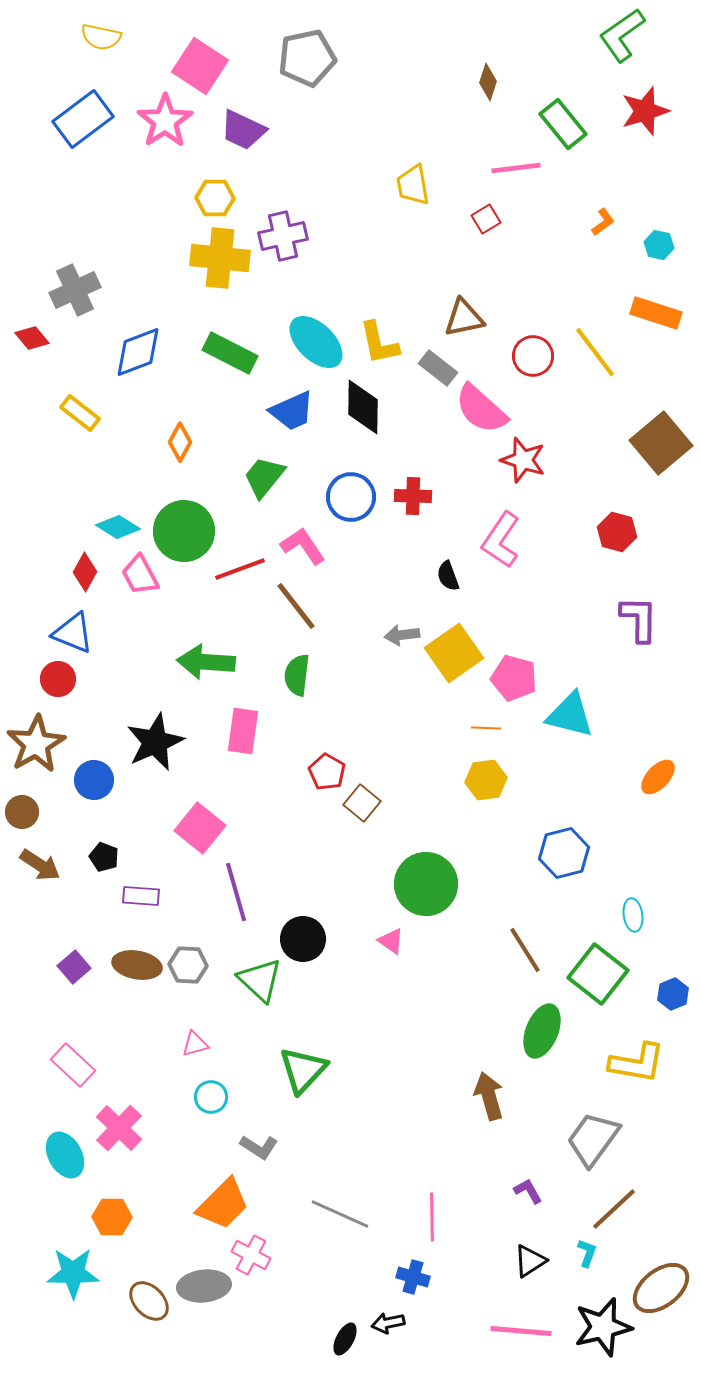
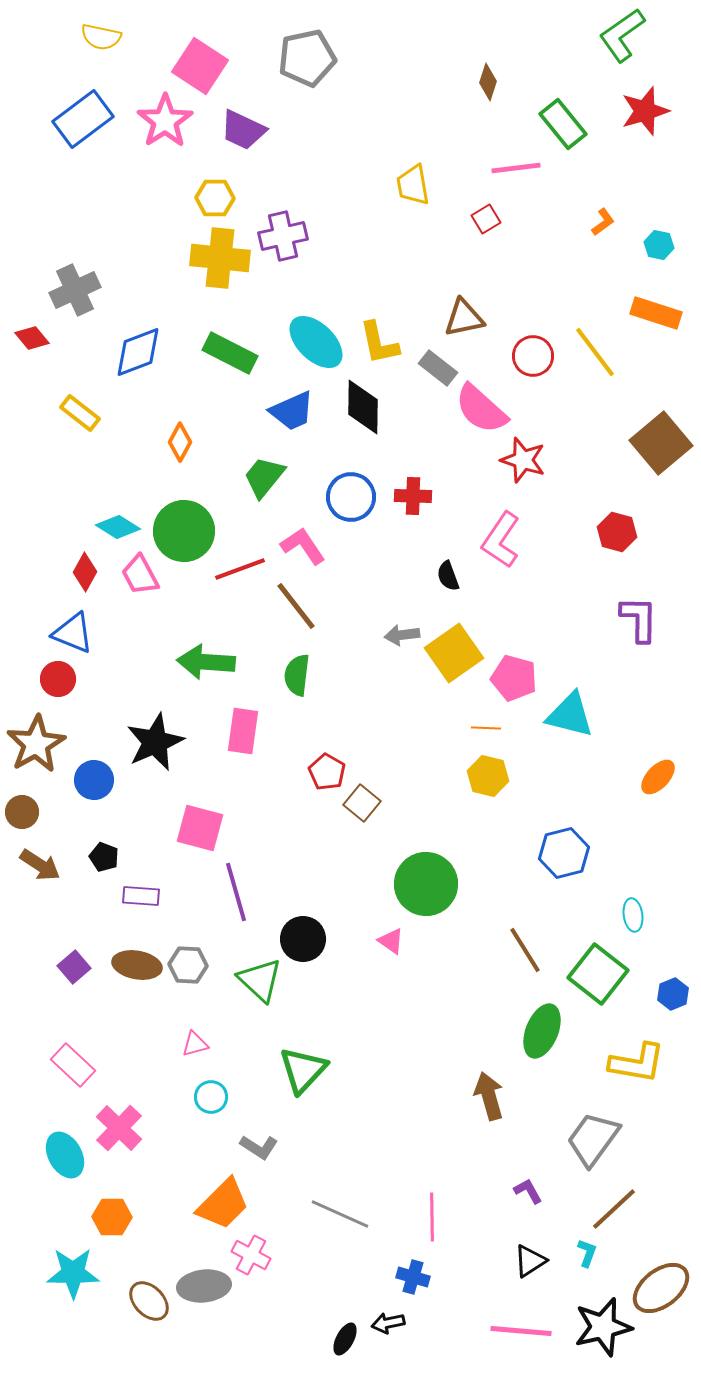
yellow hexagon at (486, 780): moved 2 px right, 4 px up; rotated 21 degrees clockwise
pink square at (200, 828): rotated 24 degrees counterclockwise
